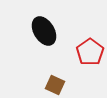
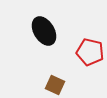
red pentagon: rotated 24 degrees counterclockwise
